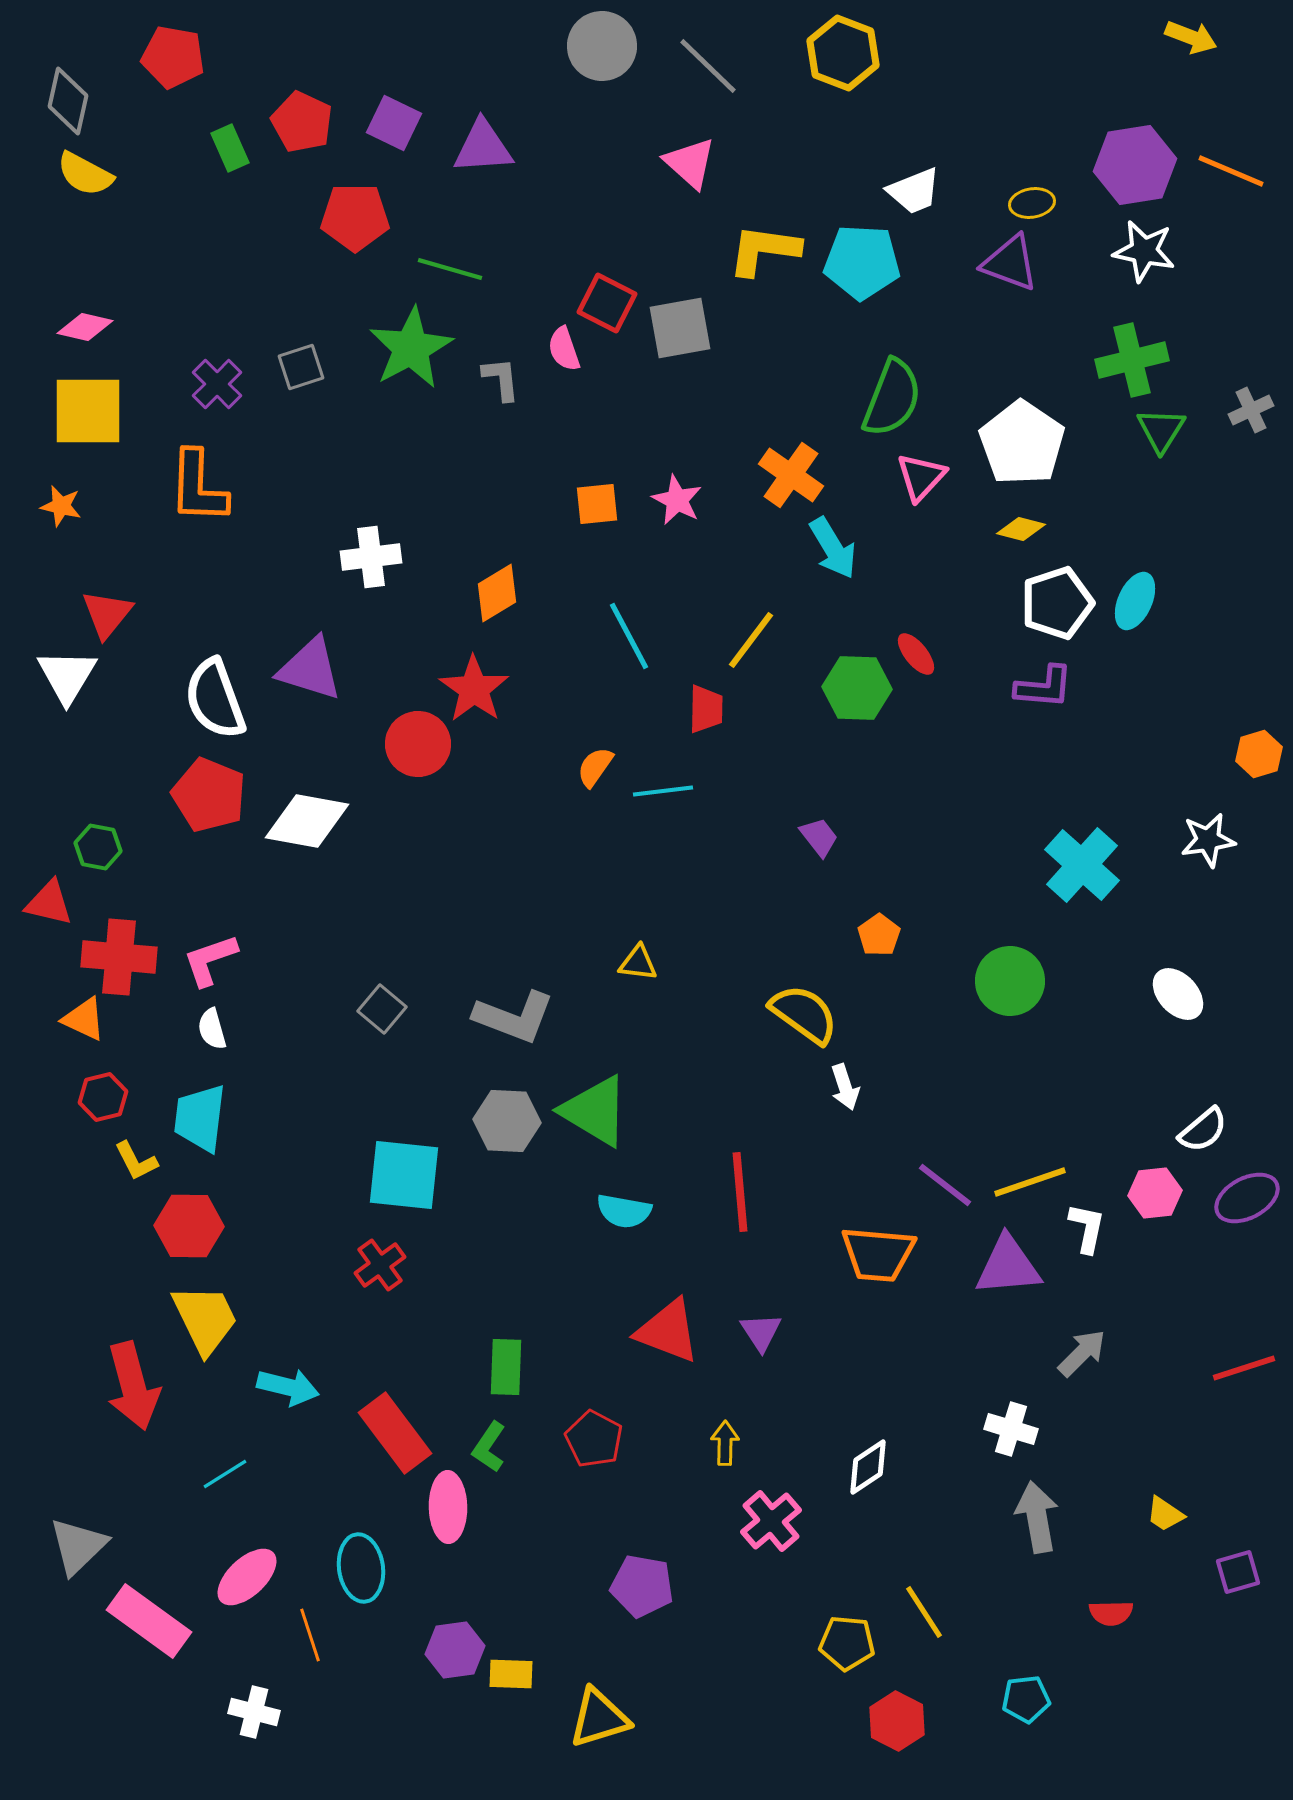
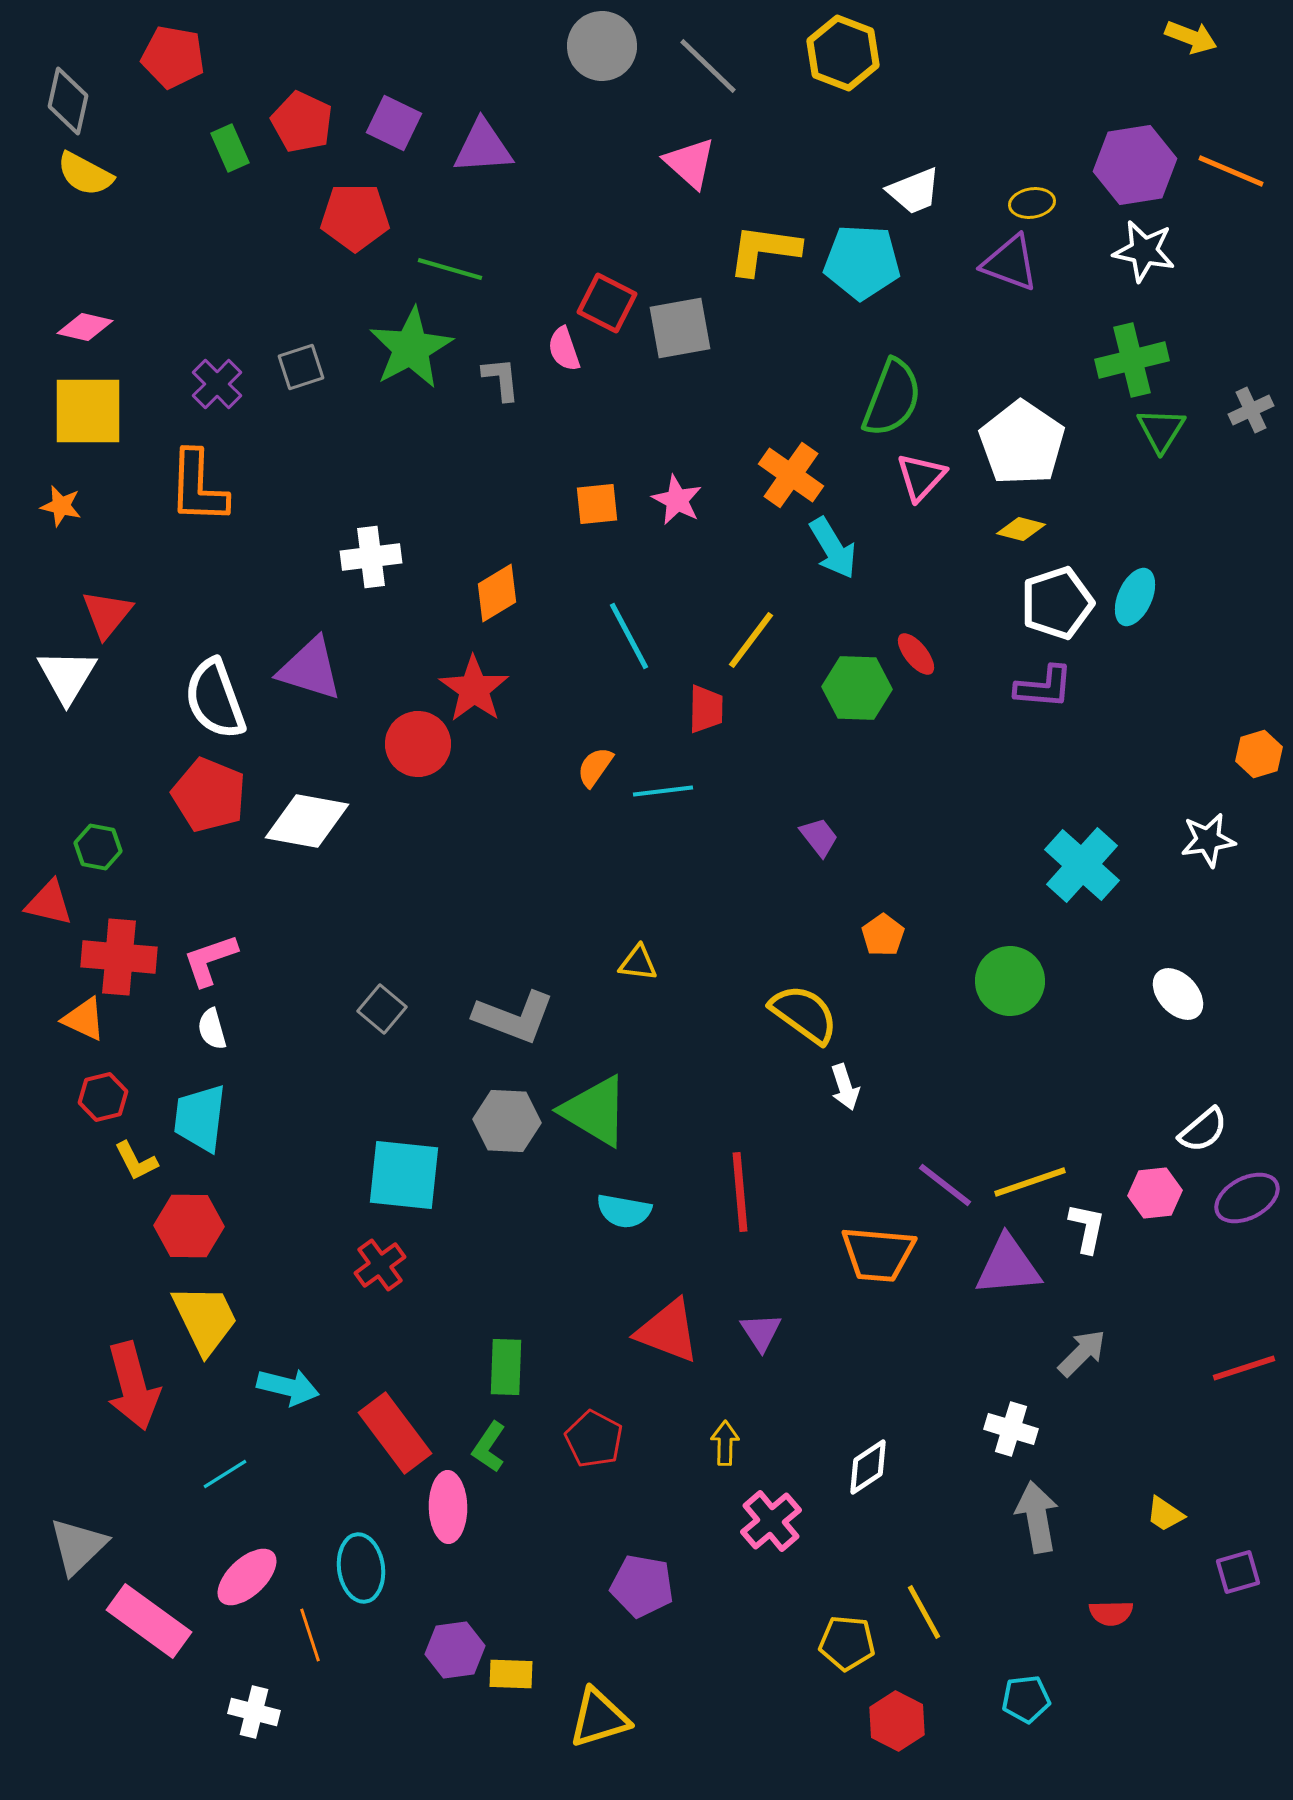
cyan ellipse at (1135, 601): moved 4 px up
orange pentagon at (879, 935): moved 4 px right
yellow line at (924, 1612): rotated 4 degrees clockwise
